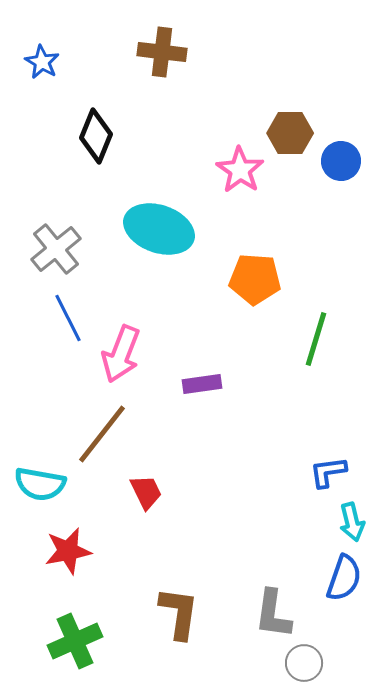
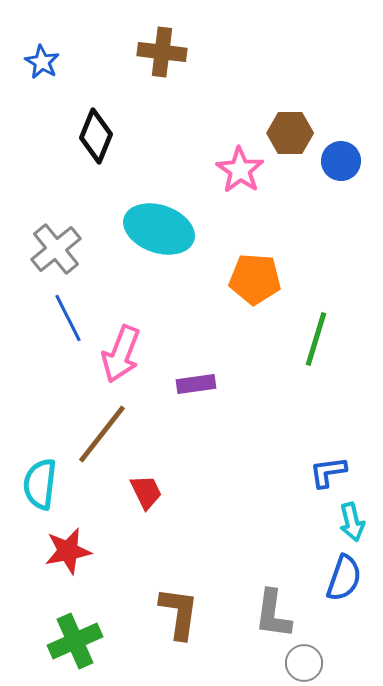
purple rectangle: moved 6 px left
cyan semicircle: rotated 87 degrees clockwise
